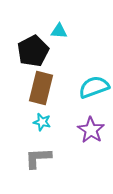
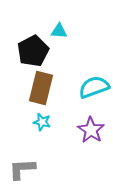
gray L-shape: moved 16 px left, 11 px down
